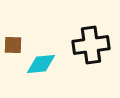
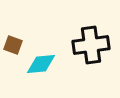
brown square: rotated 18 degrees clockwise
